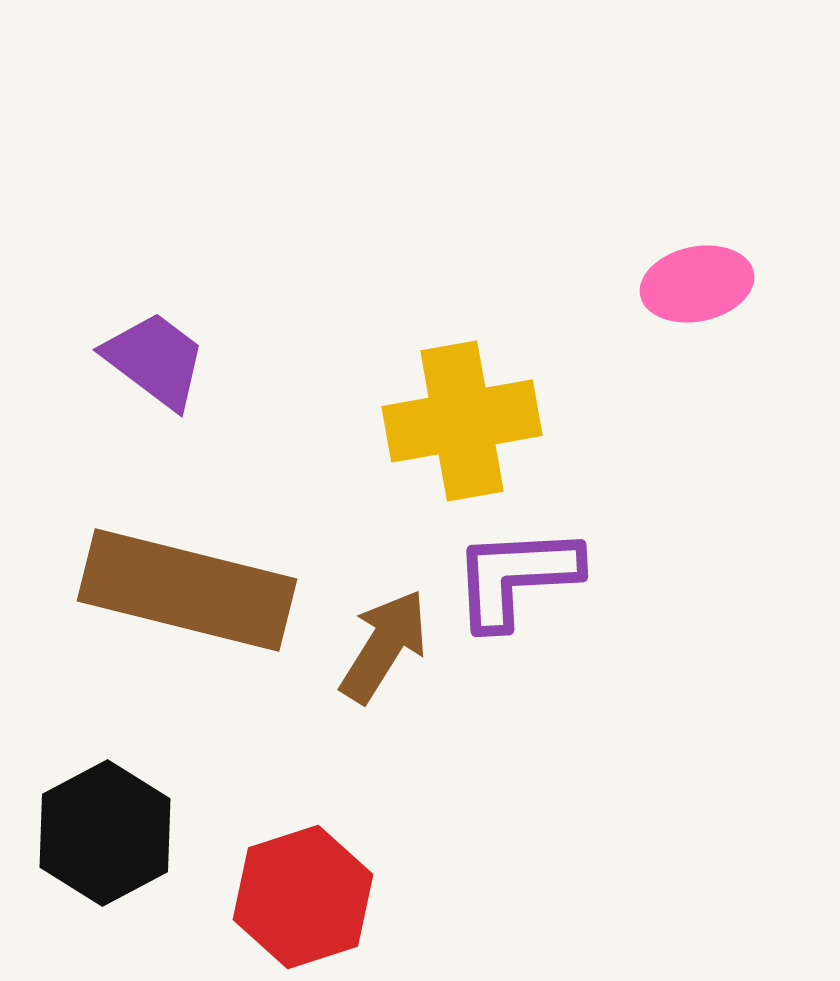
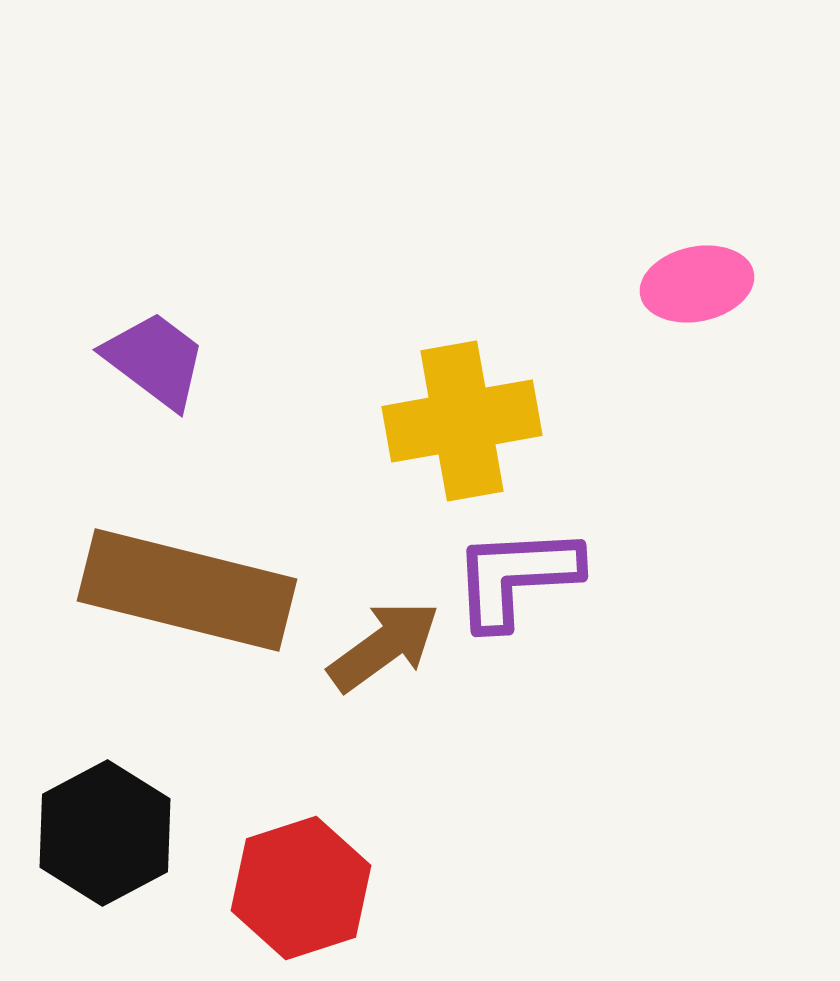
brown arrow: rotated 22 degrees clockwise
red hexagon: moved 2 px left, 9 px up
